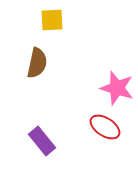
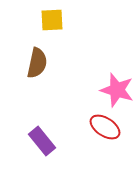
pink star: moved 2 px down
